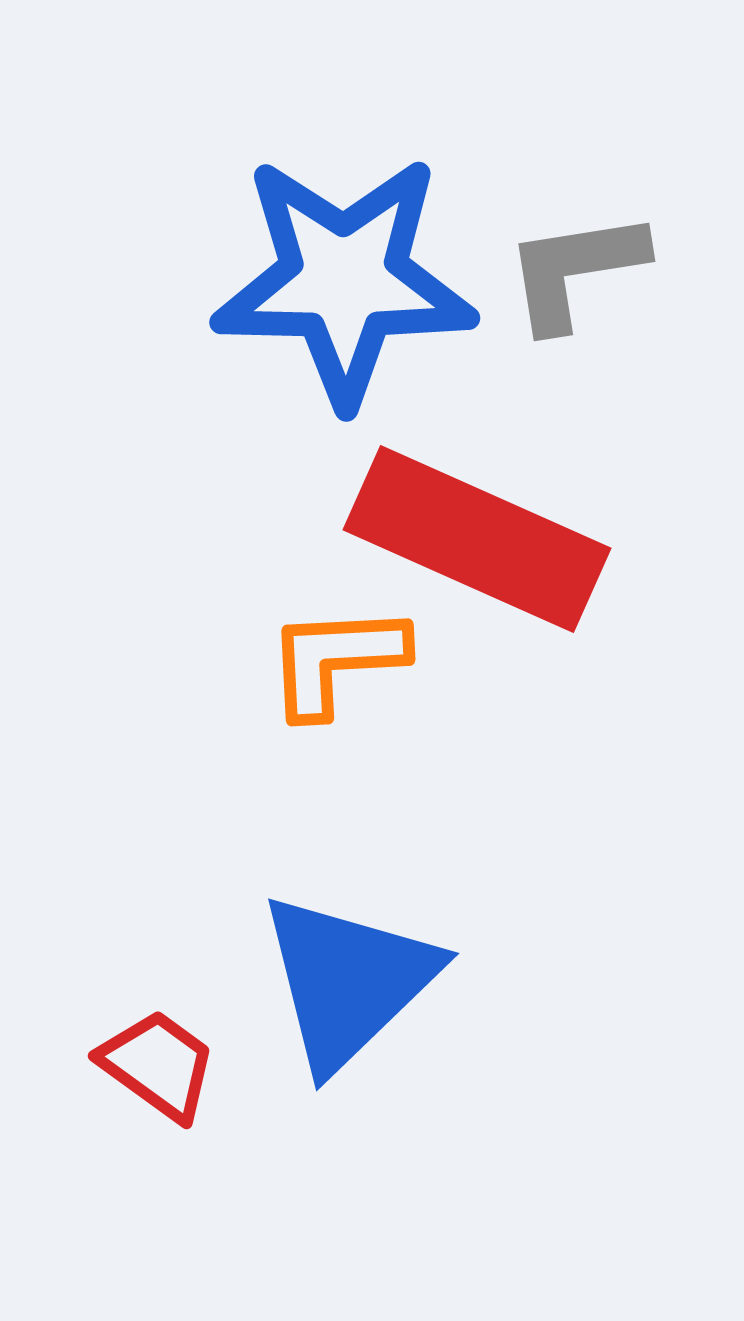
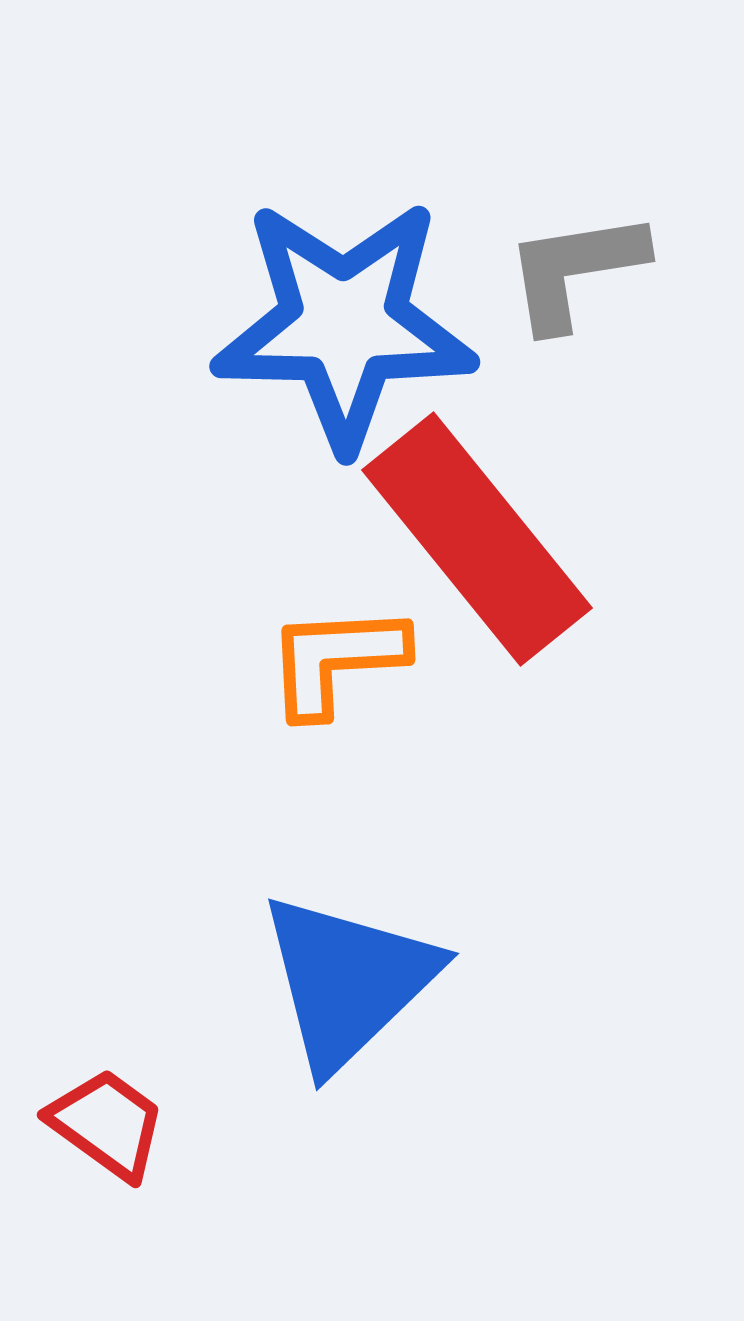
blue star: moved 44 px down
red rectangle: rotated 27 degrees clockwise
red trapezoid: moved 51 px left, 59 px down
